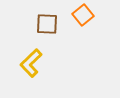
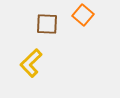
orange square: rotated 10 degrees counterclockwise
